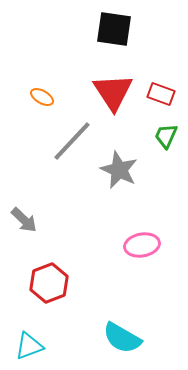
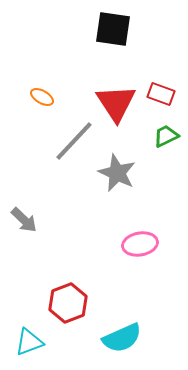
black square: moved 1 px left
red triangle: moved 3 px right, 11 px down
green trapezoid: rotated 40 degrees clockwise
gray line: moved 2 px right
gray star: moved 2 px left, 3 px down
pink ellipse: moved 2 px left, 1 px up
red hexagon: moved 19 px right, 20 px down
cyan semicircle: rotated 54 degrees counterclockwise
cyan triangle: moved 4 px up
